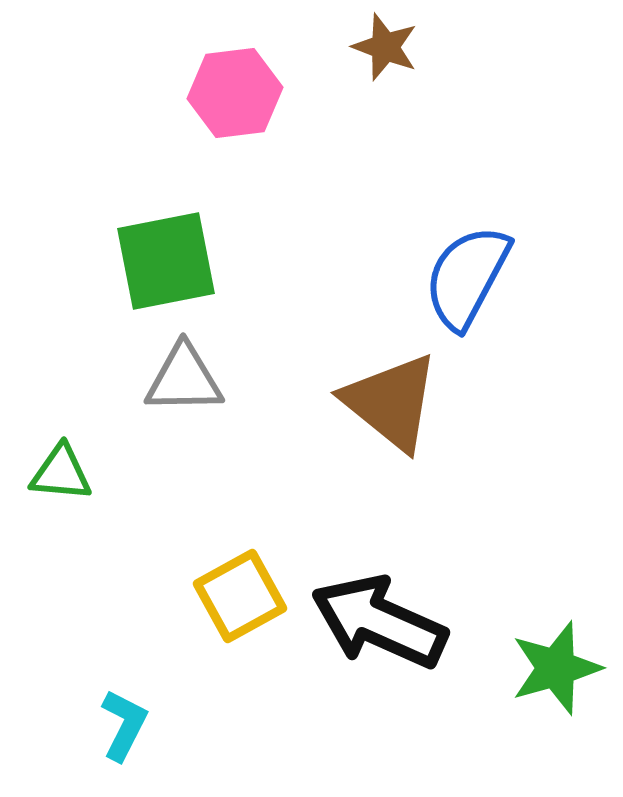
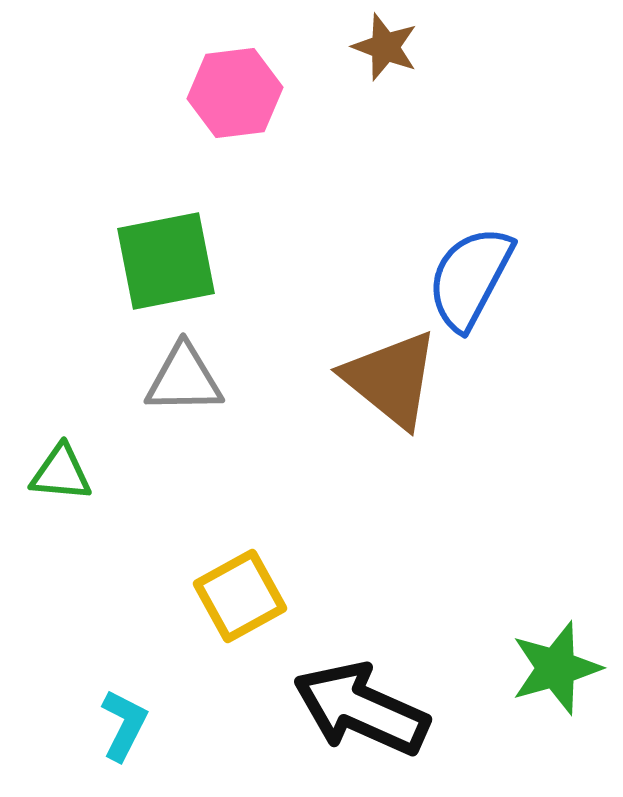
blue semicircle: moved 3 px right, 1 px down
brown triangle: moved 23 px up
black arrow: moved 18 px left, 87 px down
